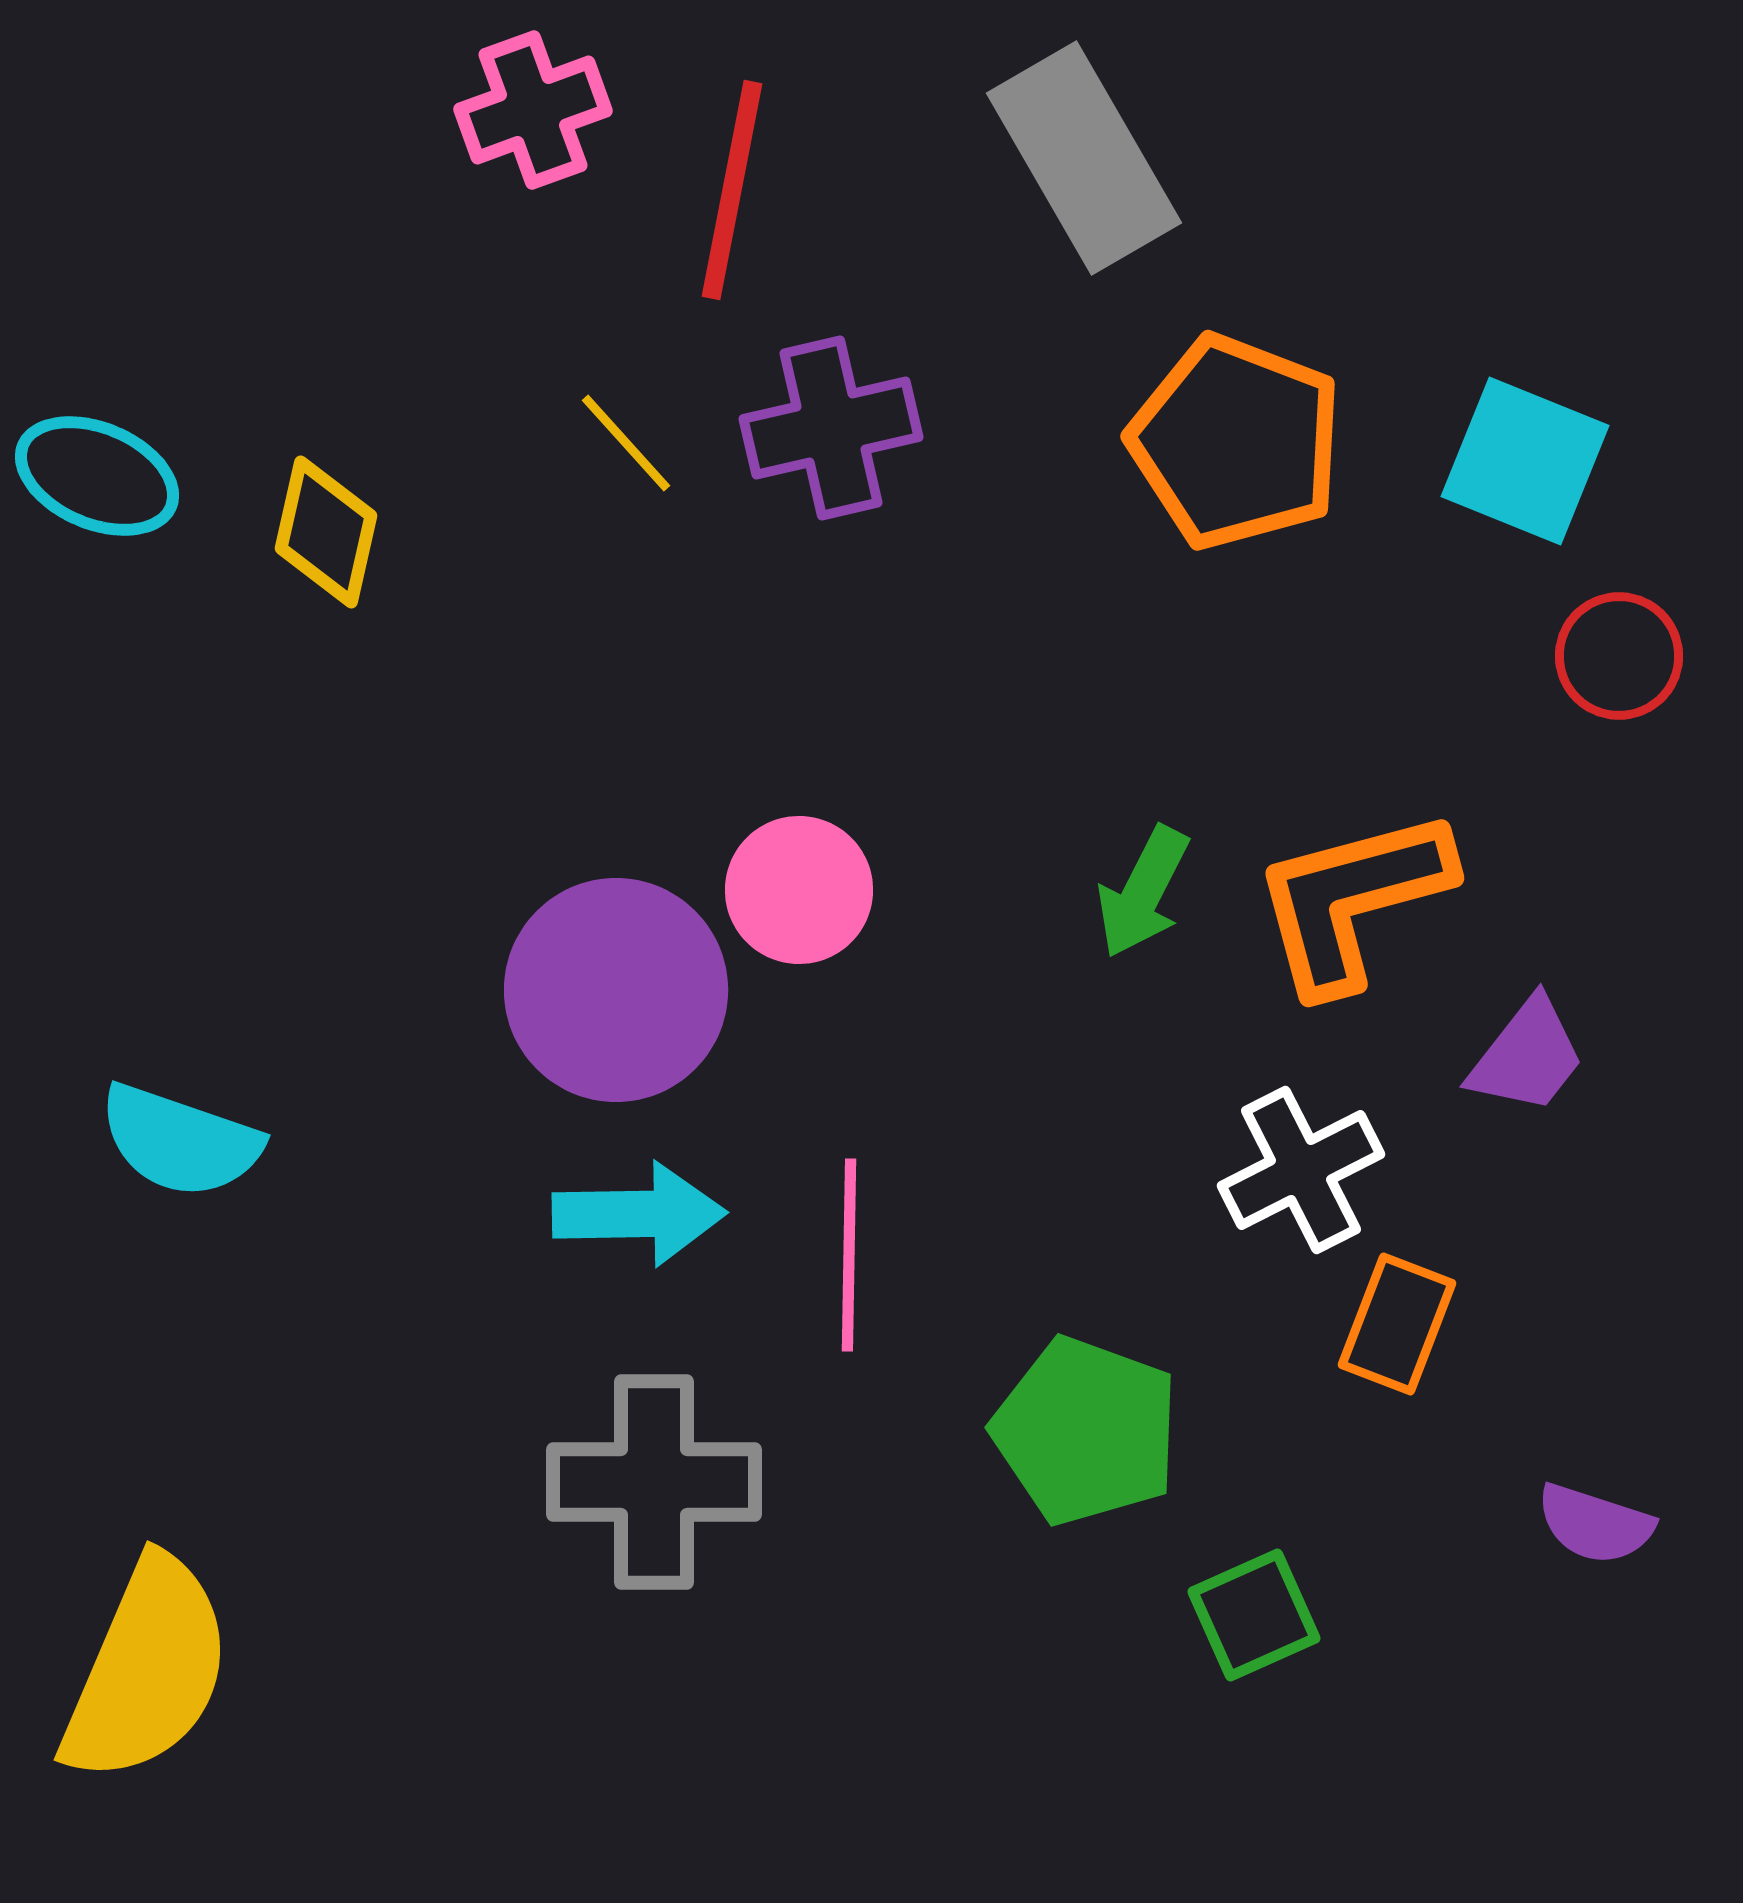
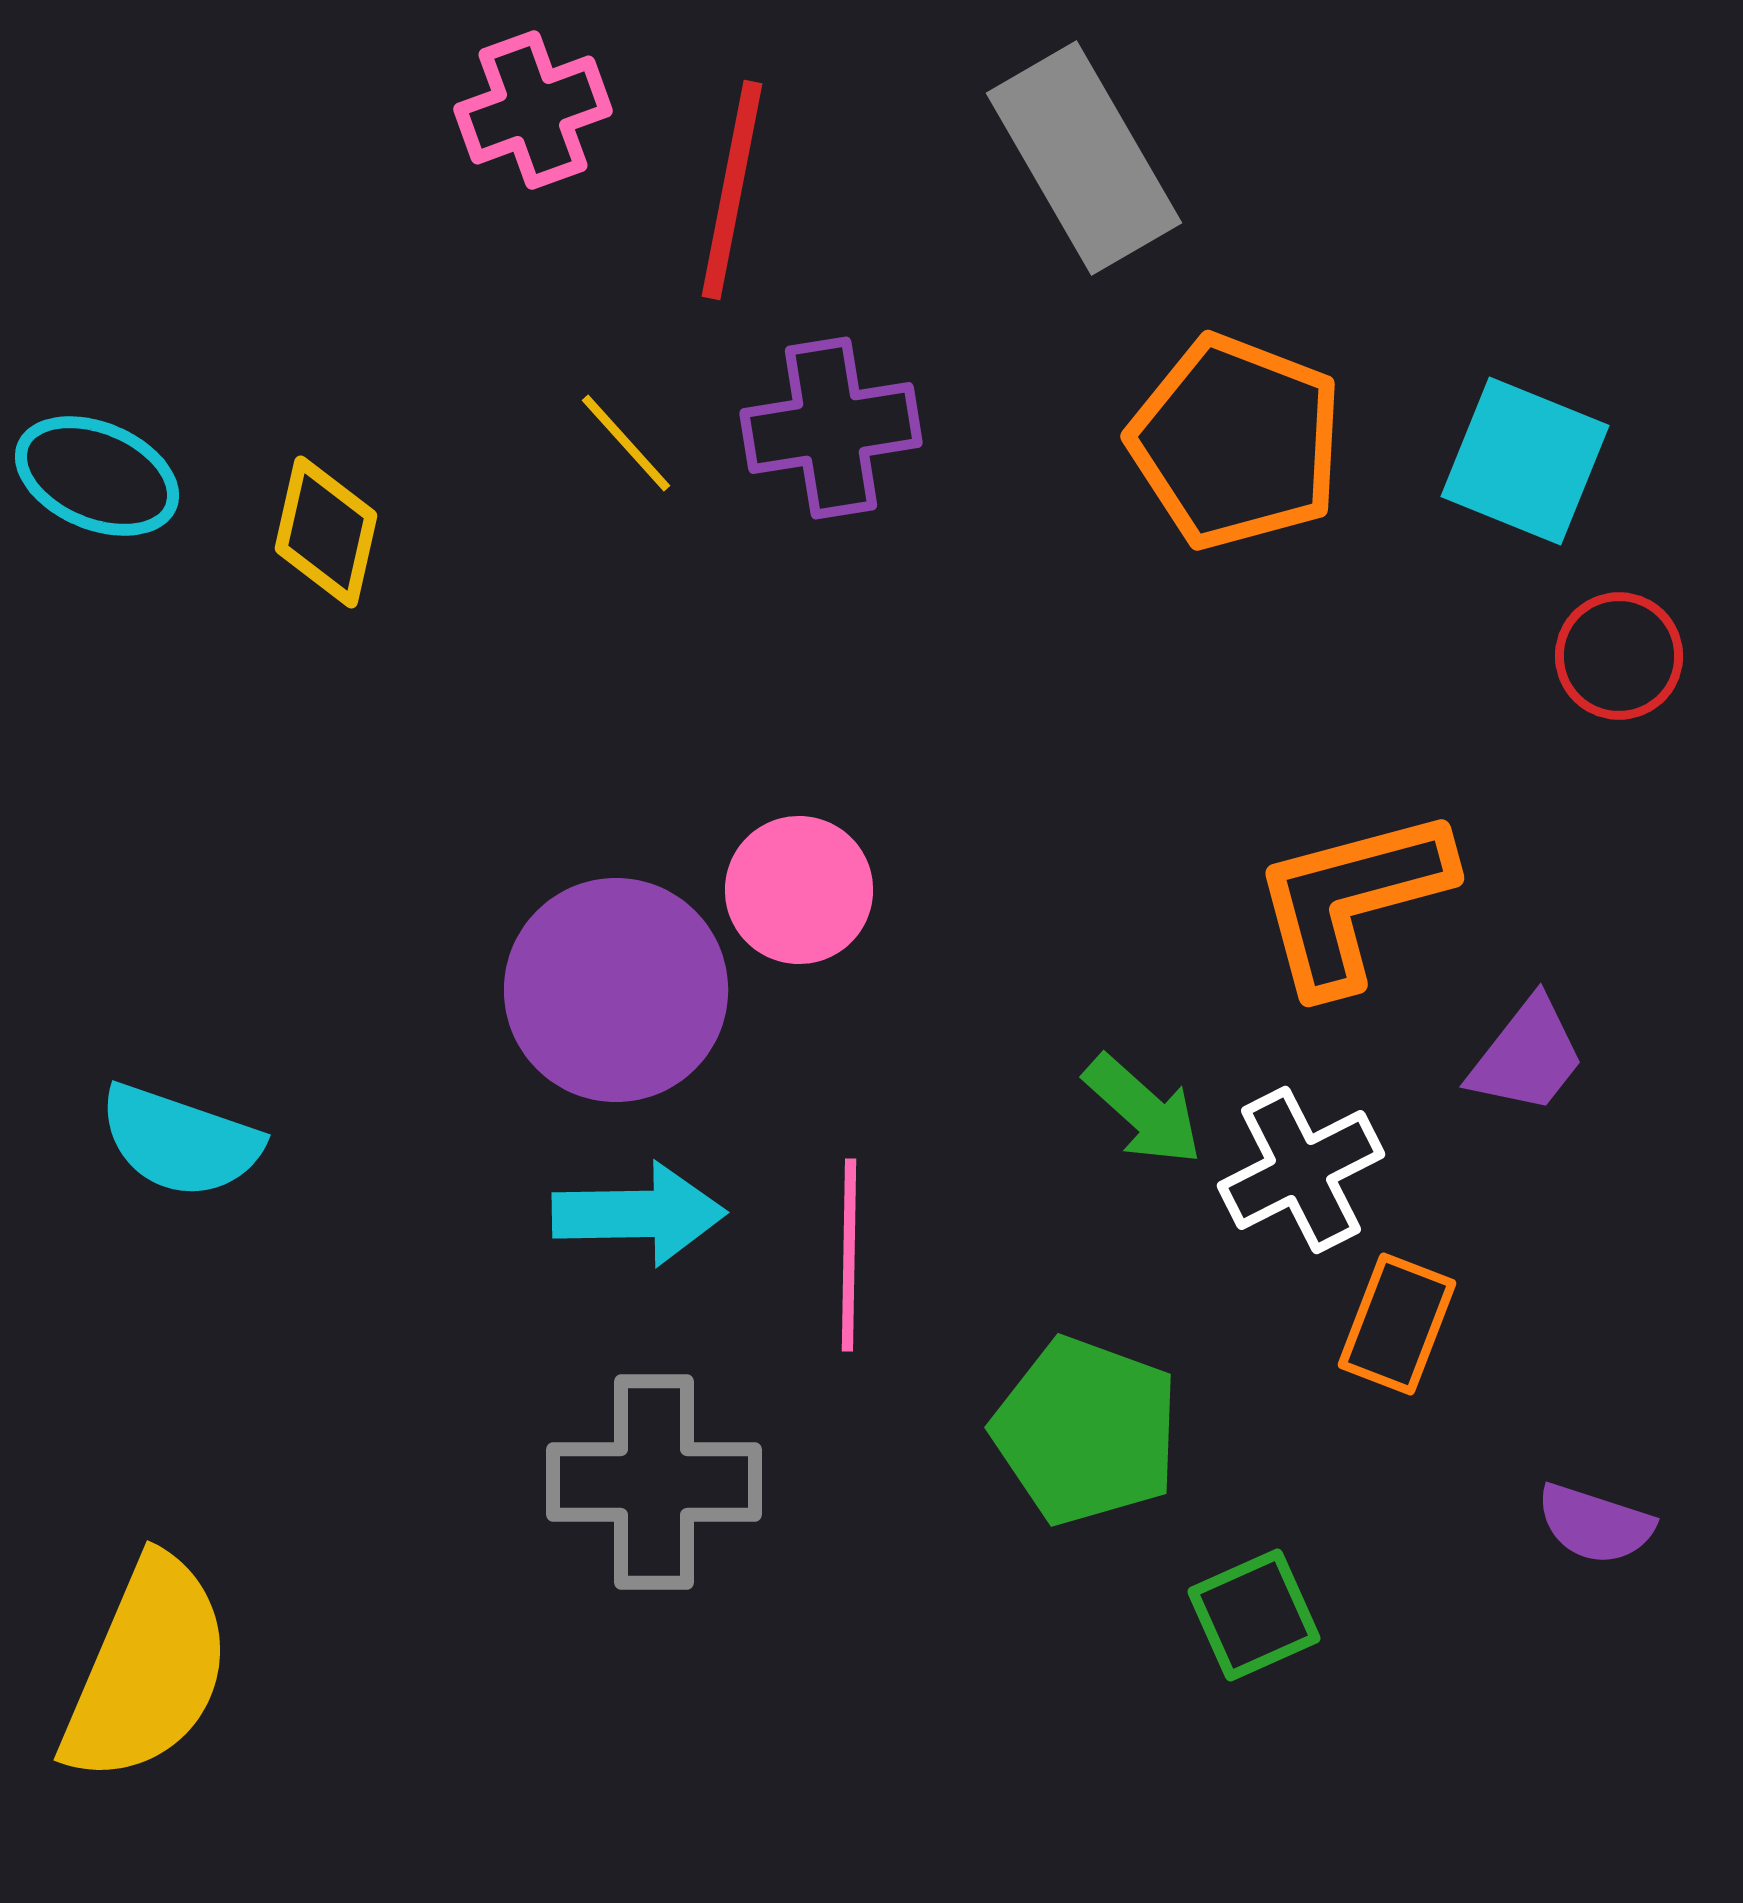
purple cross: rotated 4 degrees clockwise
green arrow: moved 218 px down; rotated 75 degrees counterclockwise
